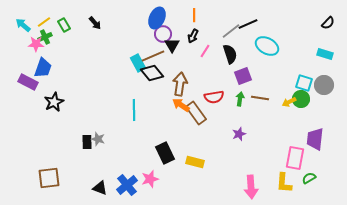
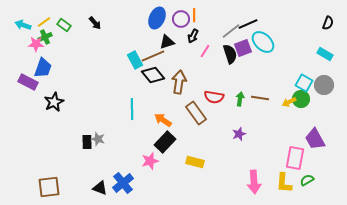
black semicircle at (328, 23): rotated 24 degrees counterclockwise
cyan arrow at (23, 25): rotated 21 degrees counterclockwise
green rectangle at (64, 25): rotated 24 degrees counterclockwise
purple circle at (163, 34): moved 18 px right, 15 px up
black triangle at (172, 45): moved 5 px left, 3 px up; rotated 42 degrees clockwise
cyan ellipse at (267, 46): moved 4 px left, 4 px up; rotated 15 degrees clockwise
cyan rectangle at (325, 54): rotated 14 degrees clockwise
cyan rectangle at (138, 63): moved 3 px left, 3 px up
black diamond at (152, 73): moved 1 px right, 2 px down
purple square at (243, 76): moved 28 px up
cyan square at (304, 83): rotated 12 degrees clockwise
brown arrow at (180, 84): moved 1 px left, 2 px up
red semicircle at (214, 97): rotated 18 degrees clockwise
orange arrow at (181, 105): moved 18 px left, 15 px down
cyan line at (134, 110): moved 2 px left, 1 px up
purple trapezoid at (315, 139): rotated 35 degrees counterclockwise
black rectangle at (165, 153): moved 11 px up; rotated 70 degrees clockwise
brown square at (49, 178): moved 9 px down
green semicircle at (309, 178): moved 2 px left, 2 px down
pink star at (150, 179): moved 18 px up
blue cross at (127, 185): moved 4 px left, 2 px up
pink arrow at (251, 187): moved 3 px right, 5 px up
